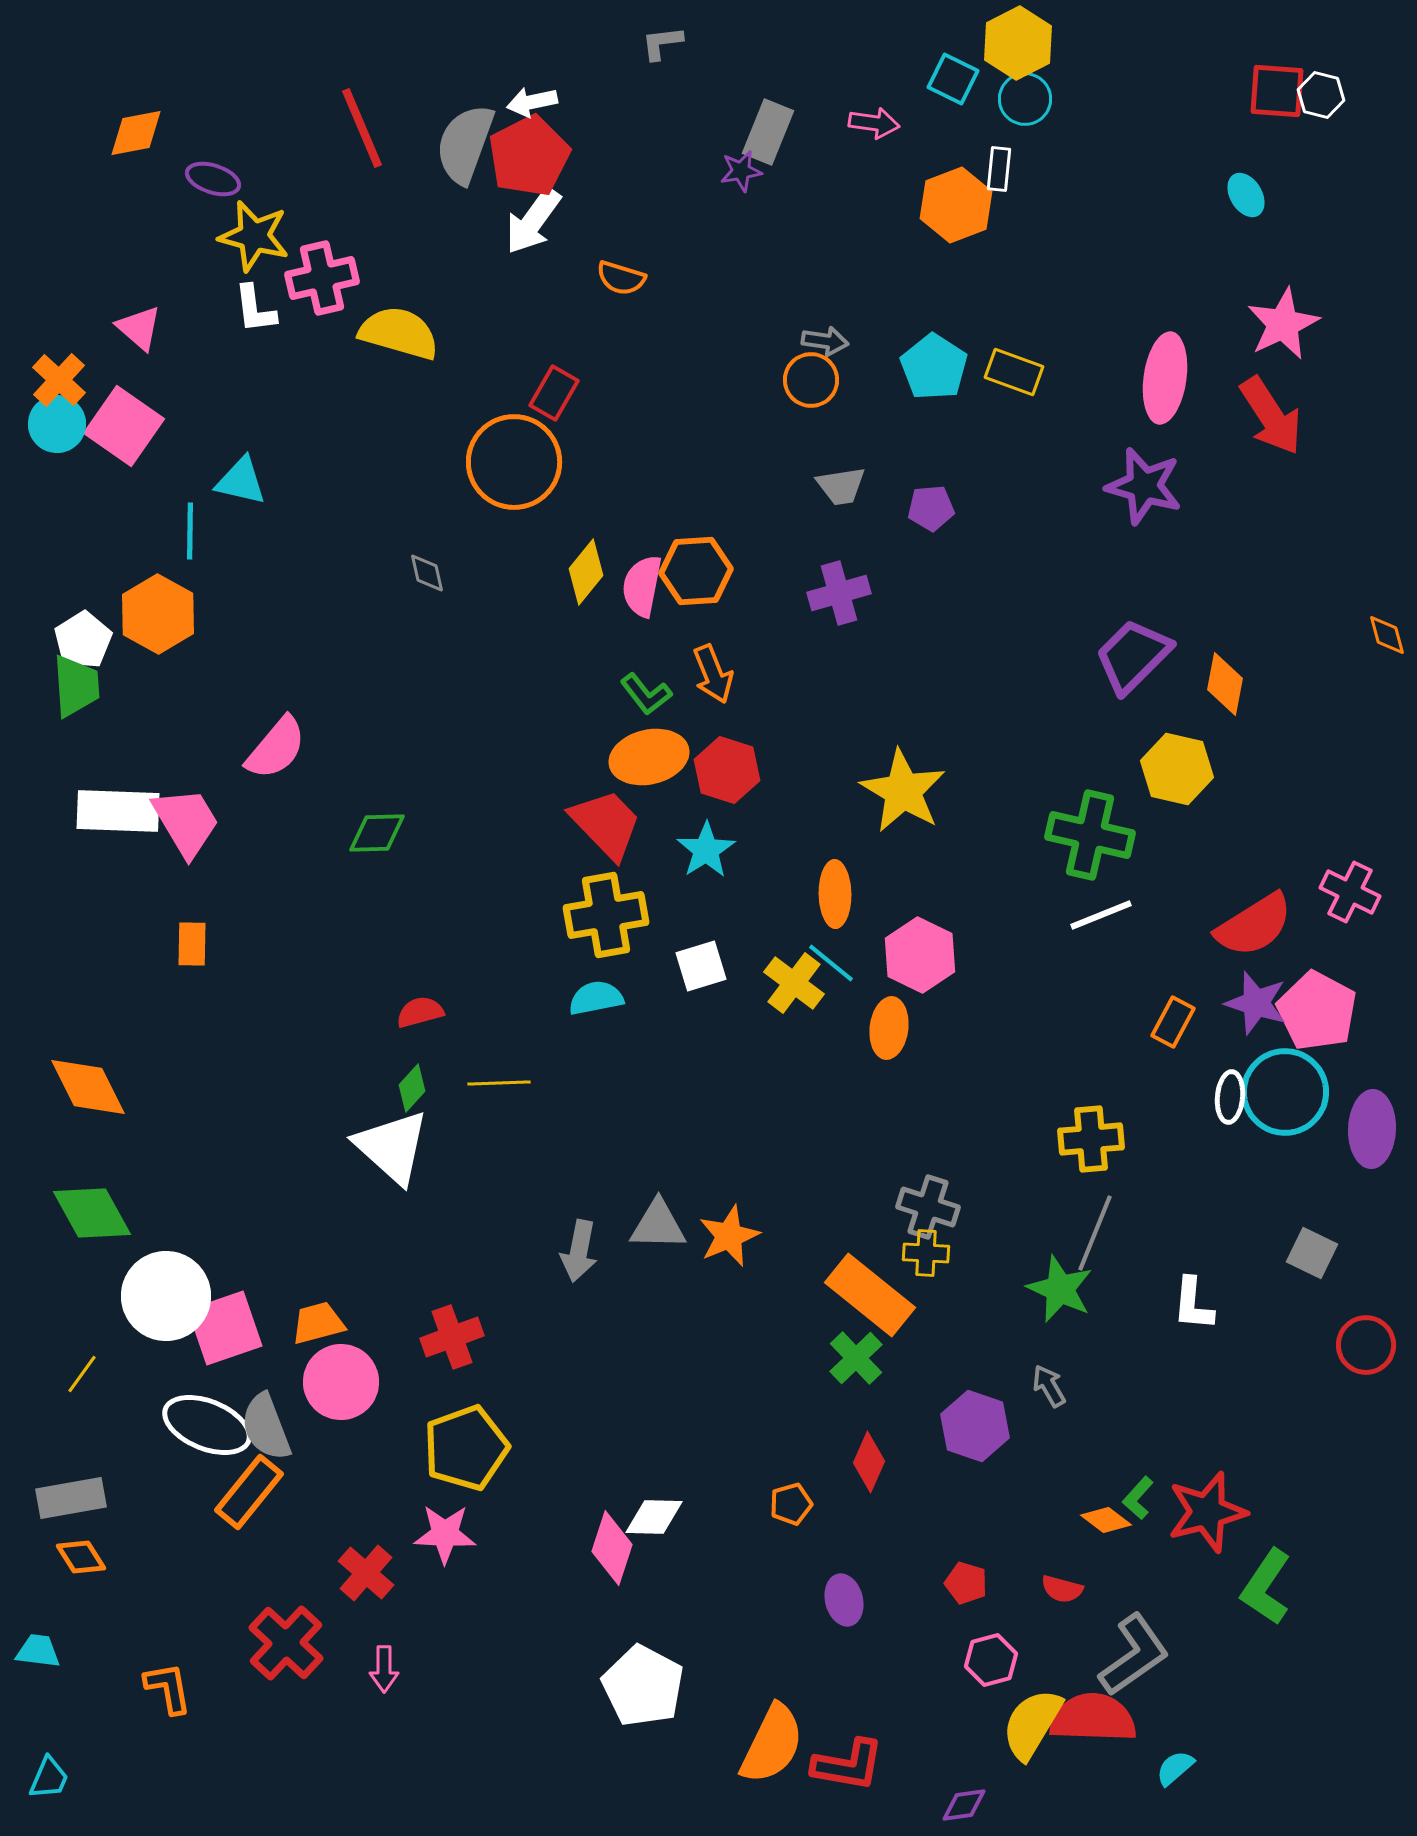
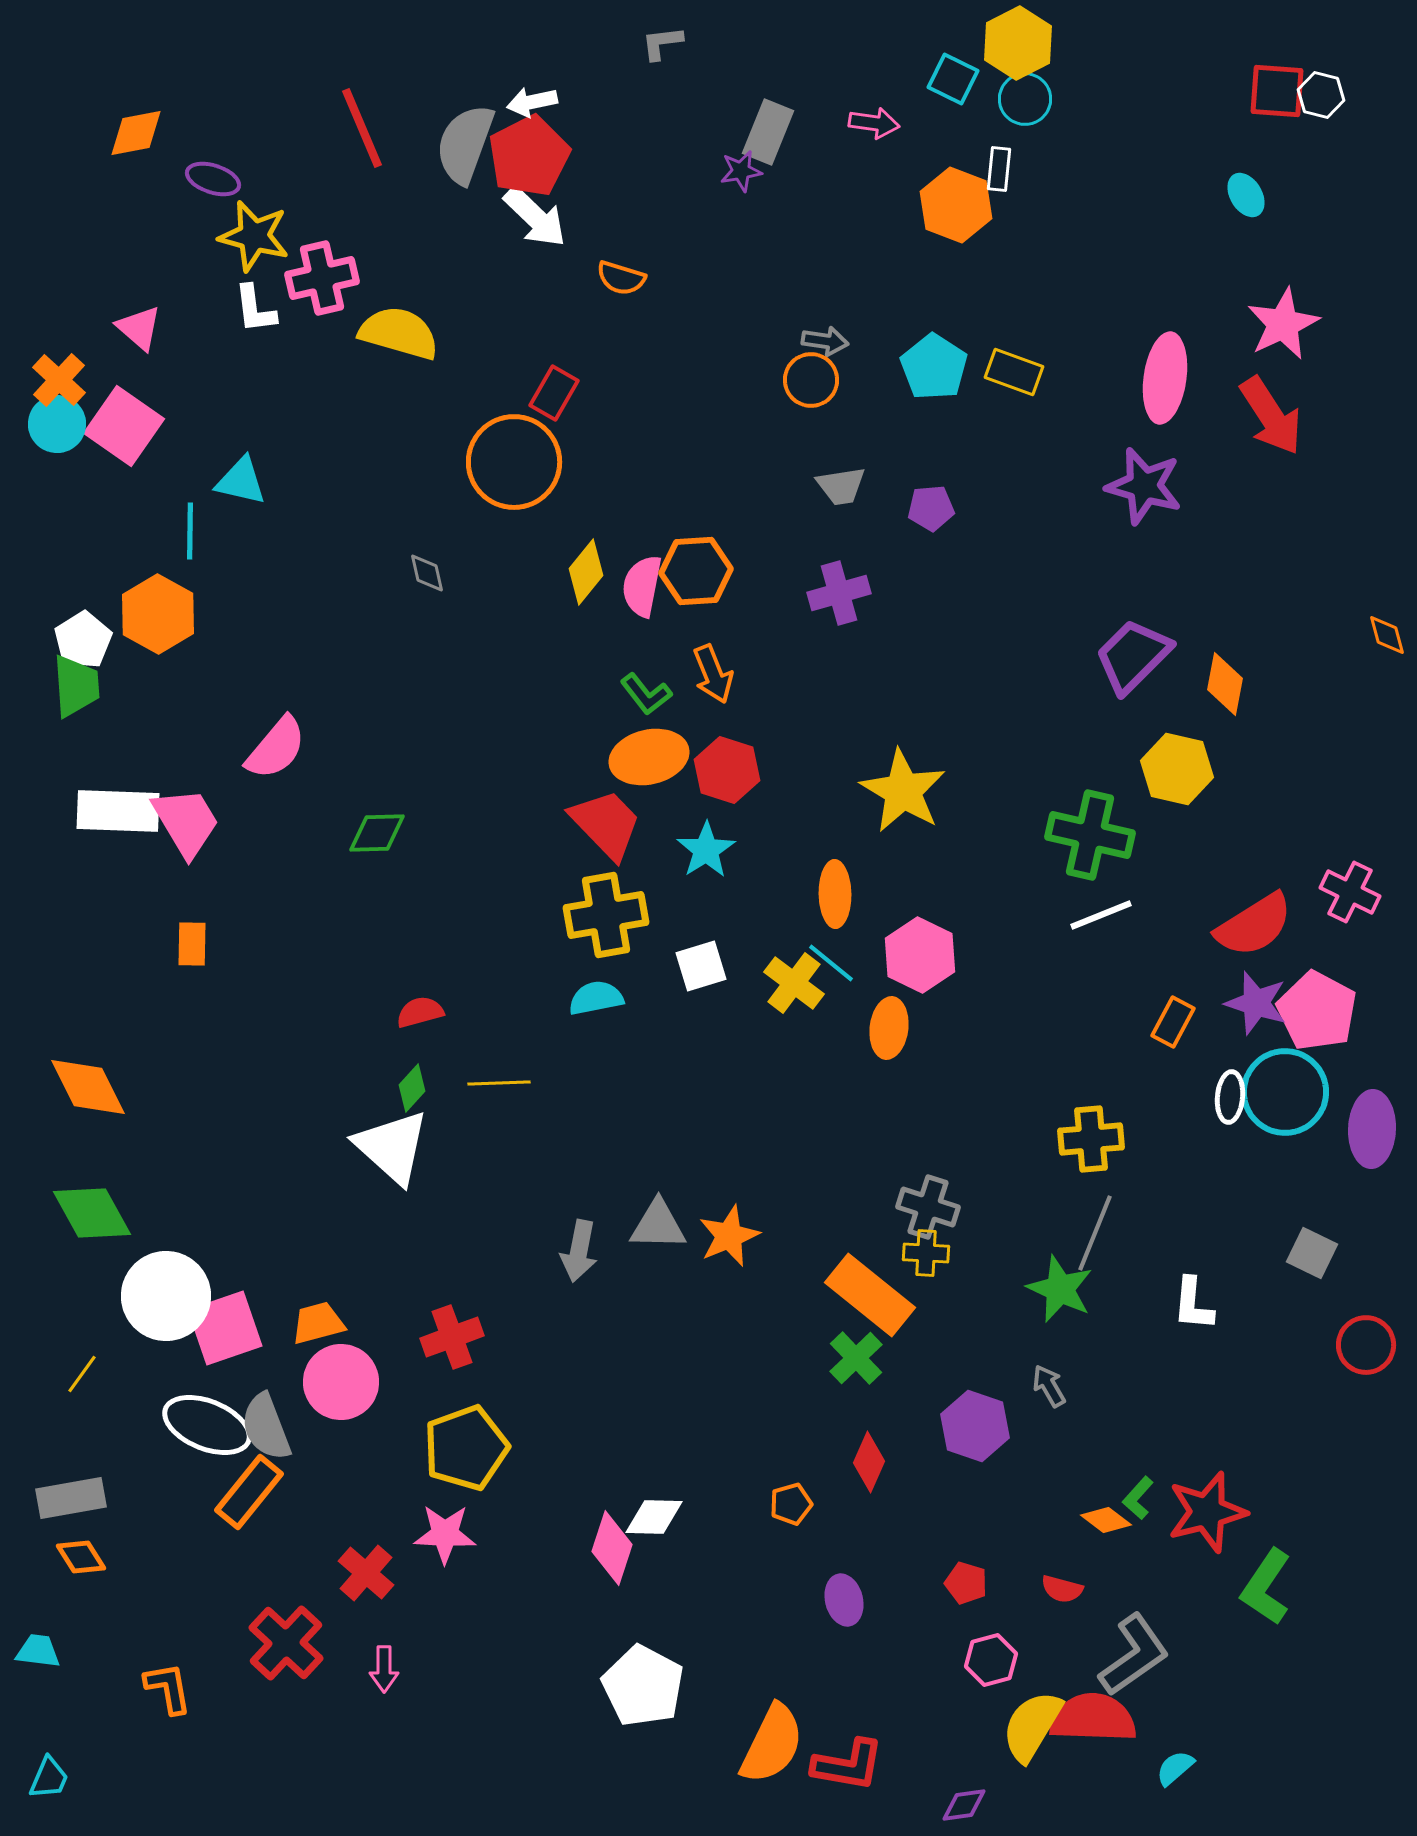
orange hexagon at (956, 205): rotated 18 degrees counterclockwise
white arrow at (533, 221): moved 2 px right, 4 px up; rotated 82 degrees counterclockwise
yellow semicircle at (1032, 1724): moved 2 px down
